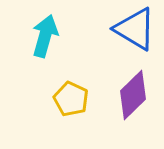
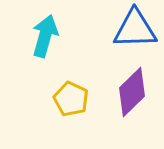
blue triangle: rotated 33 degrees counterclockwise
purple diamond: moved 1 px left, 3 px up
